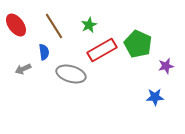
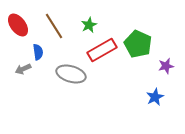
red ellipse: moved 2 px right
blue semicircle: moved 6 px left
blue star: rotated 24 degrees counterclockwise
